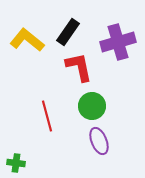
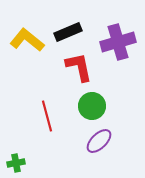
black rectangle: rotated 32 degrees clockwise
purple ellipse: rotated 68 degrees clockwise
green cross: rotated 18 degrees counterclockwise
